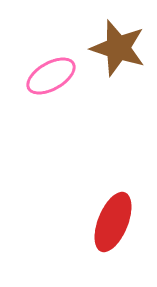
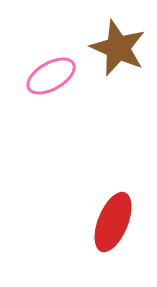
brown star: rotated 6 degrees clockwise
